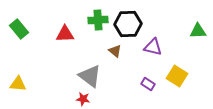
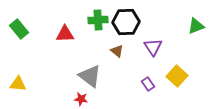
black hexagon: moved 2 px left, 2 px up
green triangle: moved 2 px left, 5 px up; rotated 18 degrees counterclockwise
purple triangle: rotated 42 degrees clockwise
brown triangle: moved 2 px right
yellow square: rotated 10 degrees clockwise
purple rectangle: rotated 24 degrees clockwise
red star: moved 2 px left
